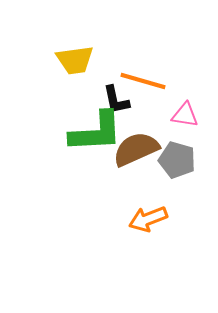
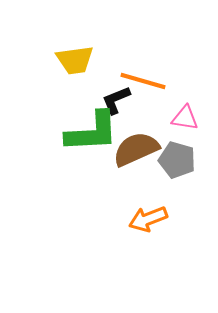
black L-shape: rotated 80 degrees clockwise
pink triangle: moved 3 px down
green L-shape: moved 4 px left
